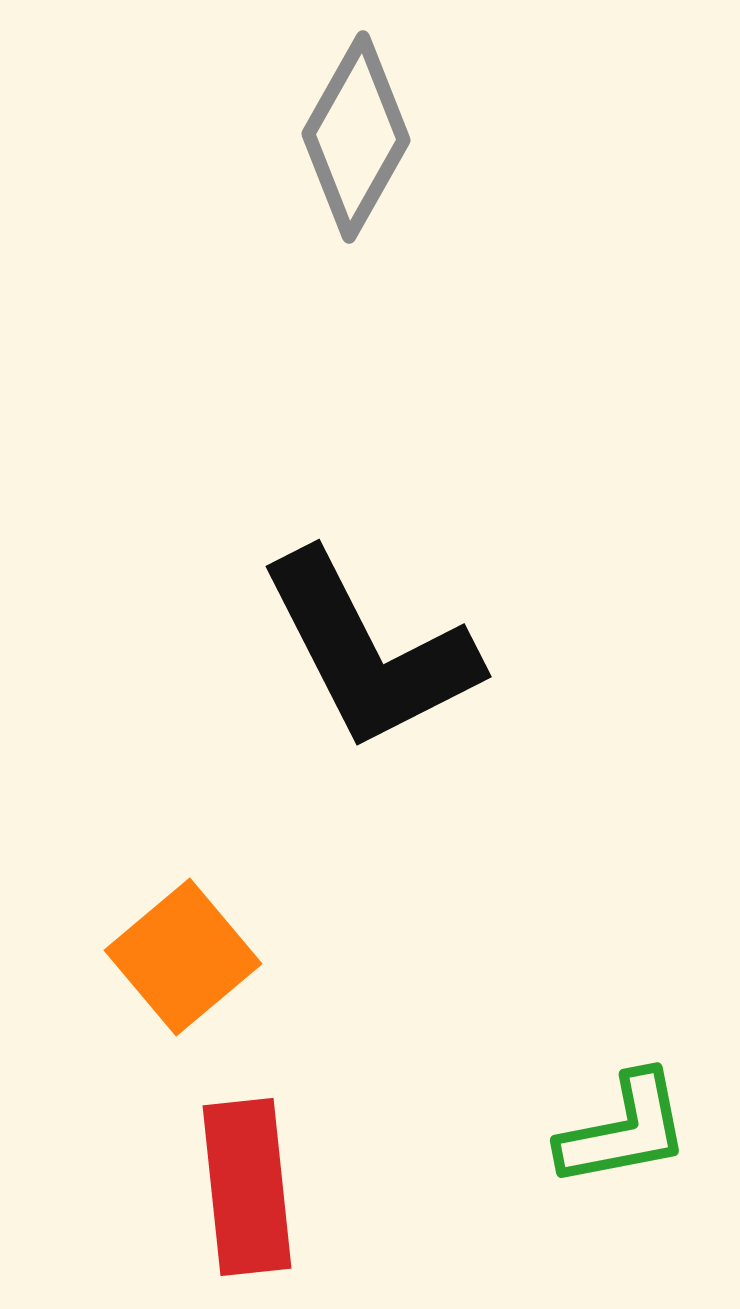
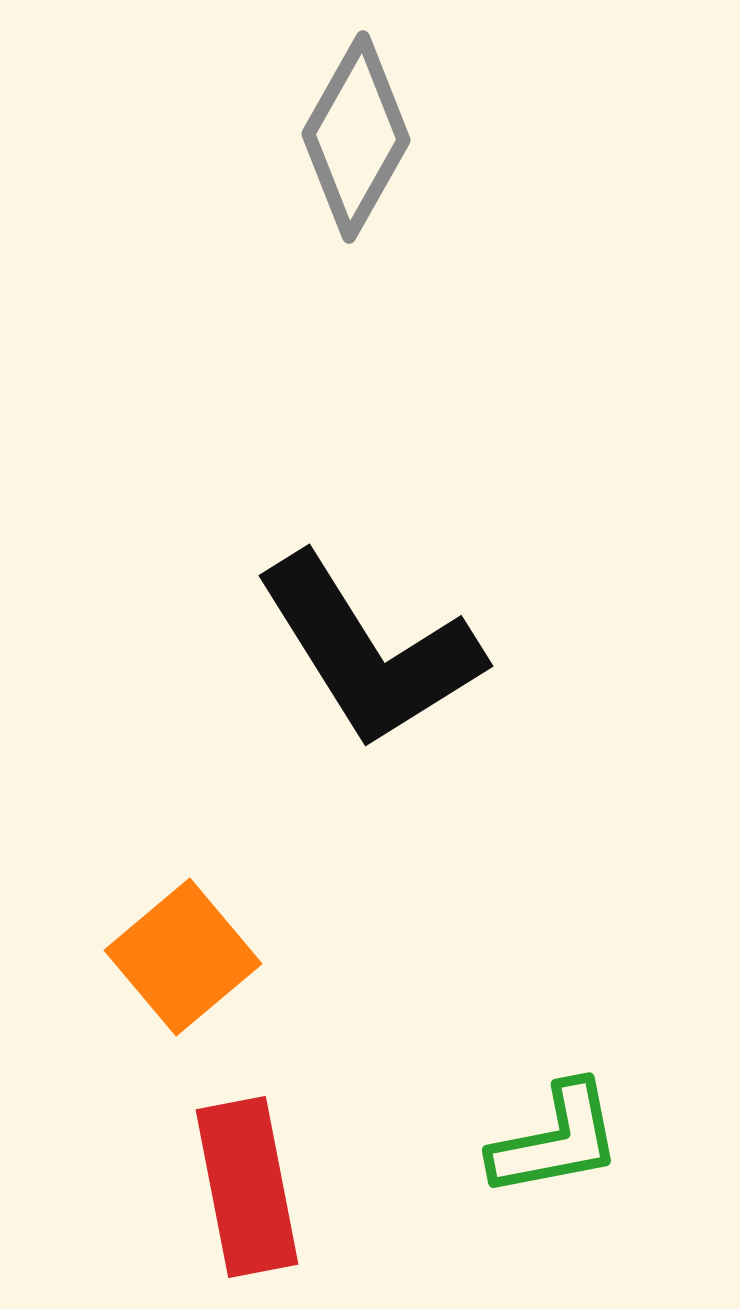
black L-shape: rotated 5 degrees counterclockwise
green L-shape: moved 68 px left, 10 px down
red rectangle: rotated 5 degrees counterclockwise
